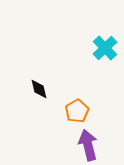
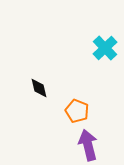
black diamond: moved 1 px up
orange pentagon: rotated 20 degrees counterclockwise
